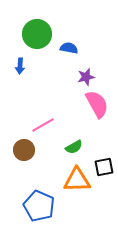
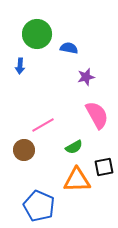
pink semicircle: moved 11 px down
